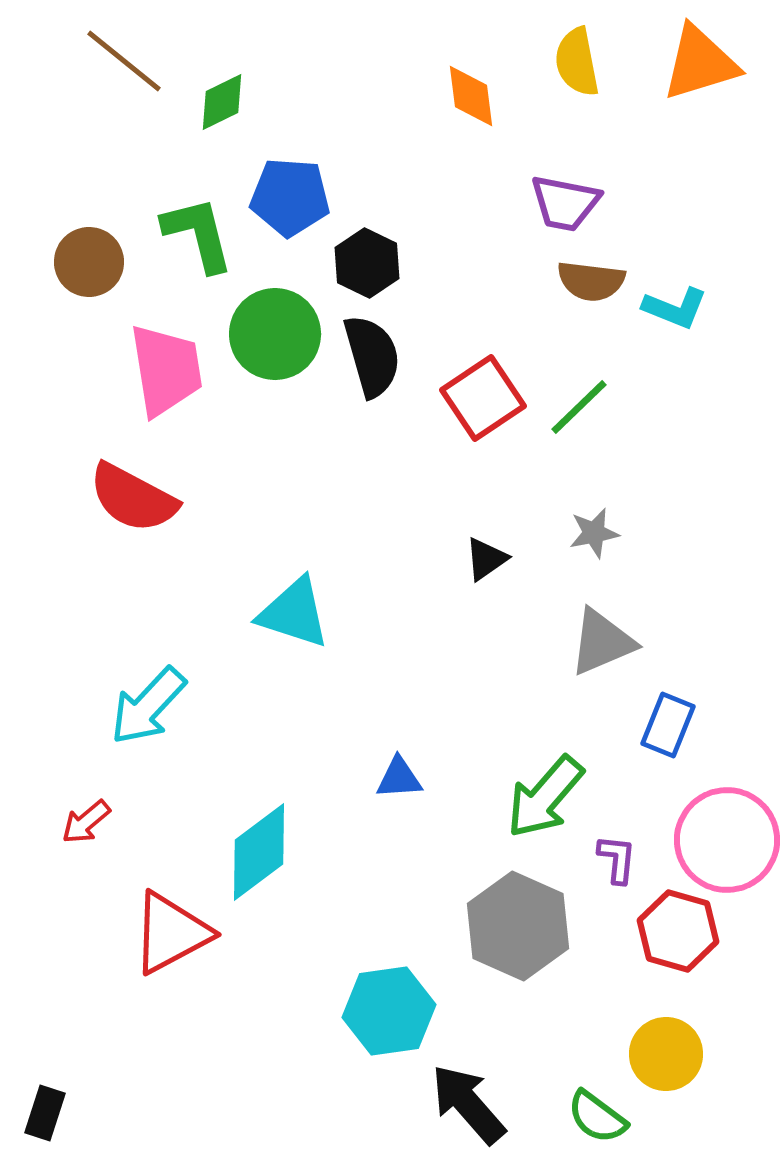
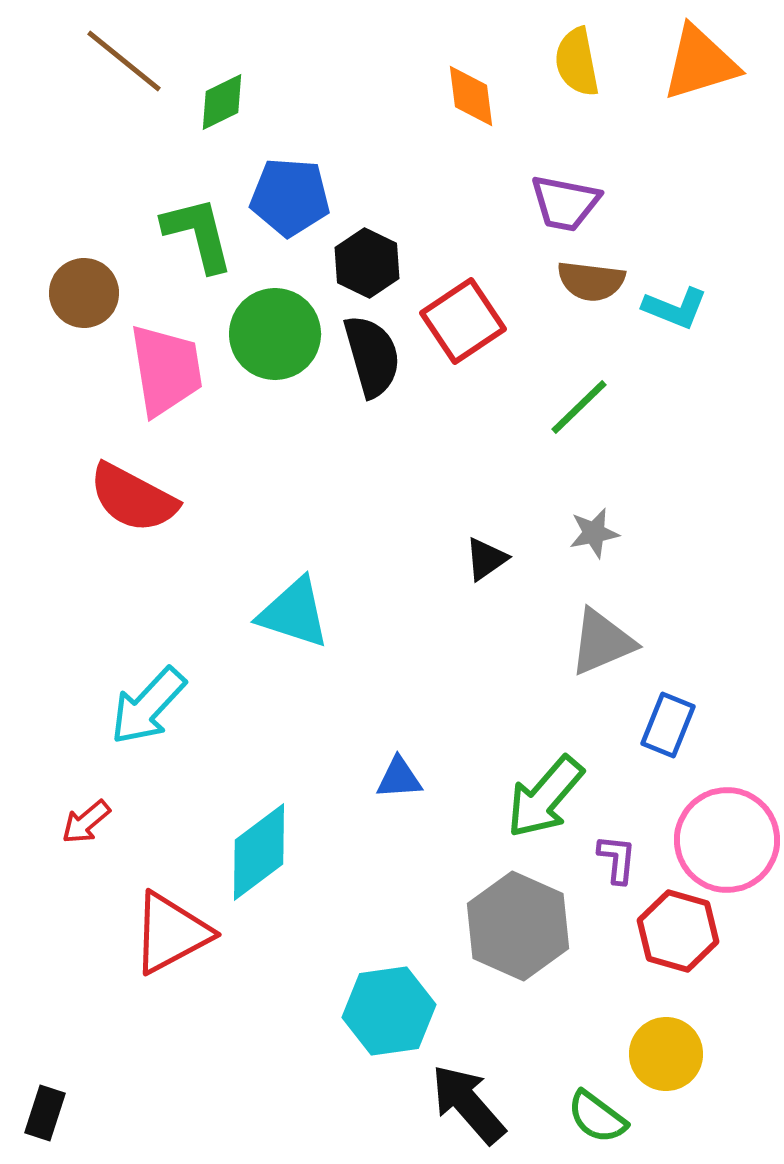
brown circle: moved 5 px left, 31 px down
red square: moved 20 px left, 77 px up
